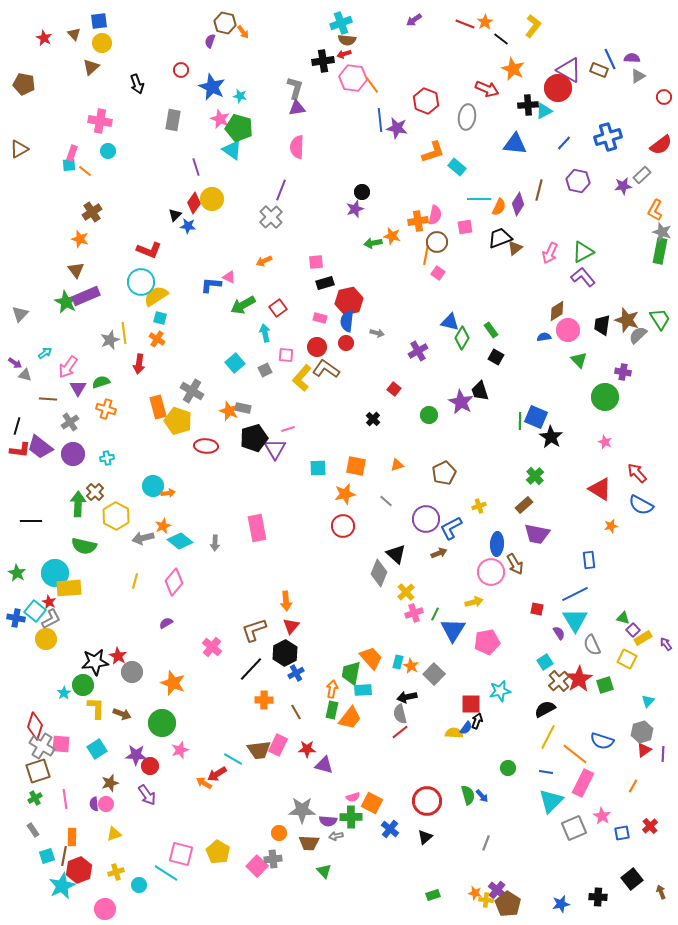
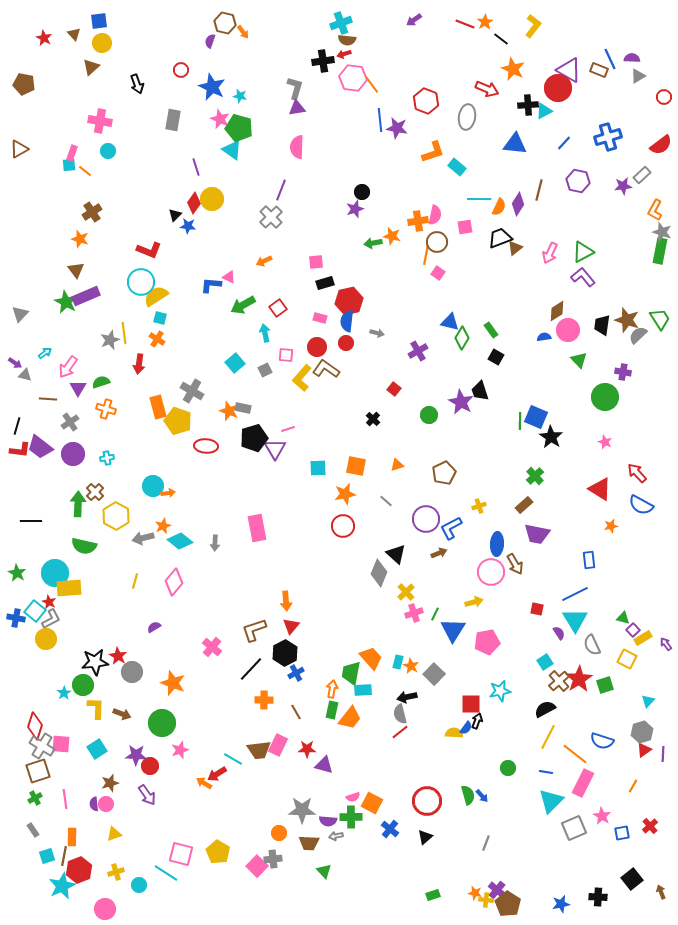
purple semicircle at (166, 623): moved 12 px left, 4 px down
